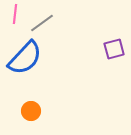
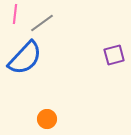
purple square: moved 6 px down
orange circle: moved 16 px right, 8 px down
